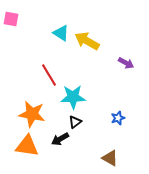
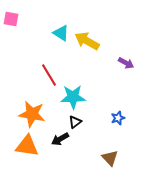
brown triangle: rotated 18 degrees clockwise
